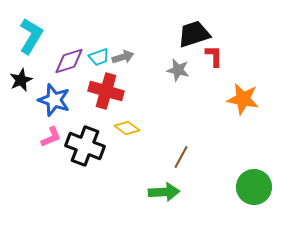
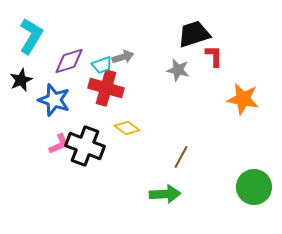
cyan trapezoid: moved 3 px right, 8 px down
red cross: moved 3 px up
pink L-shape: moved 8 px right, 7 px down
green arrow: moved 1 px right, 2 px down
